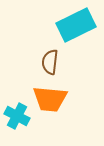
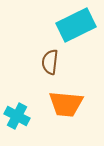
orange trapezoid: moved 16 px right, 5 px down
